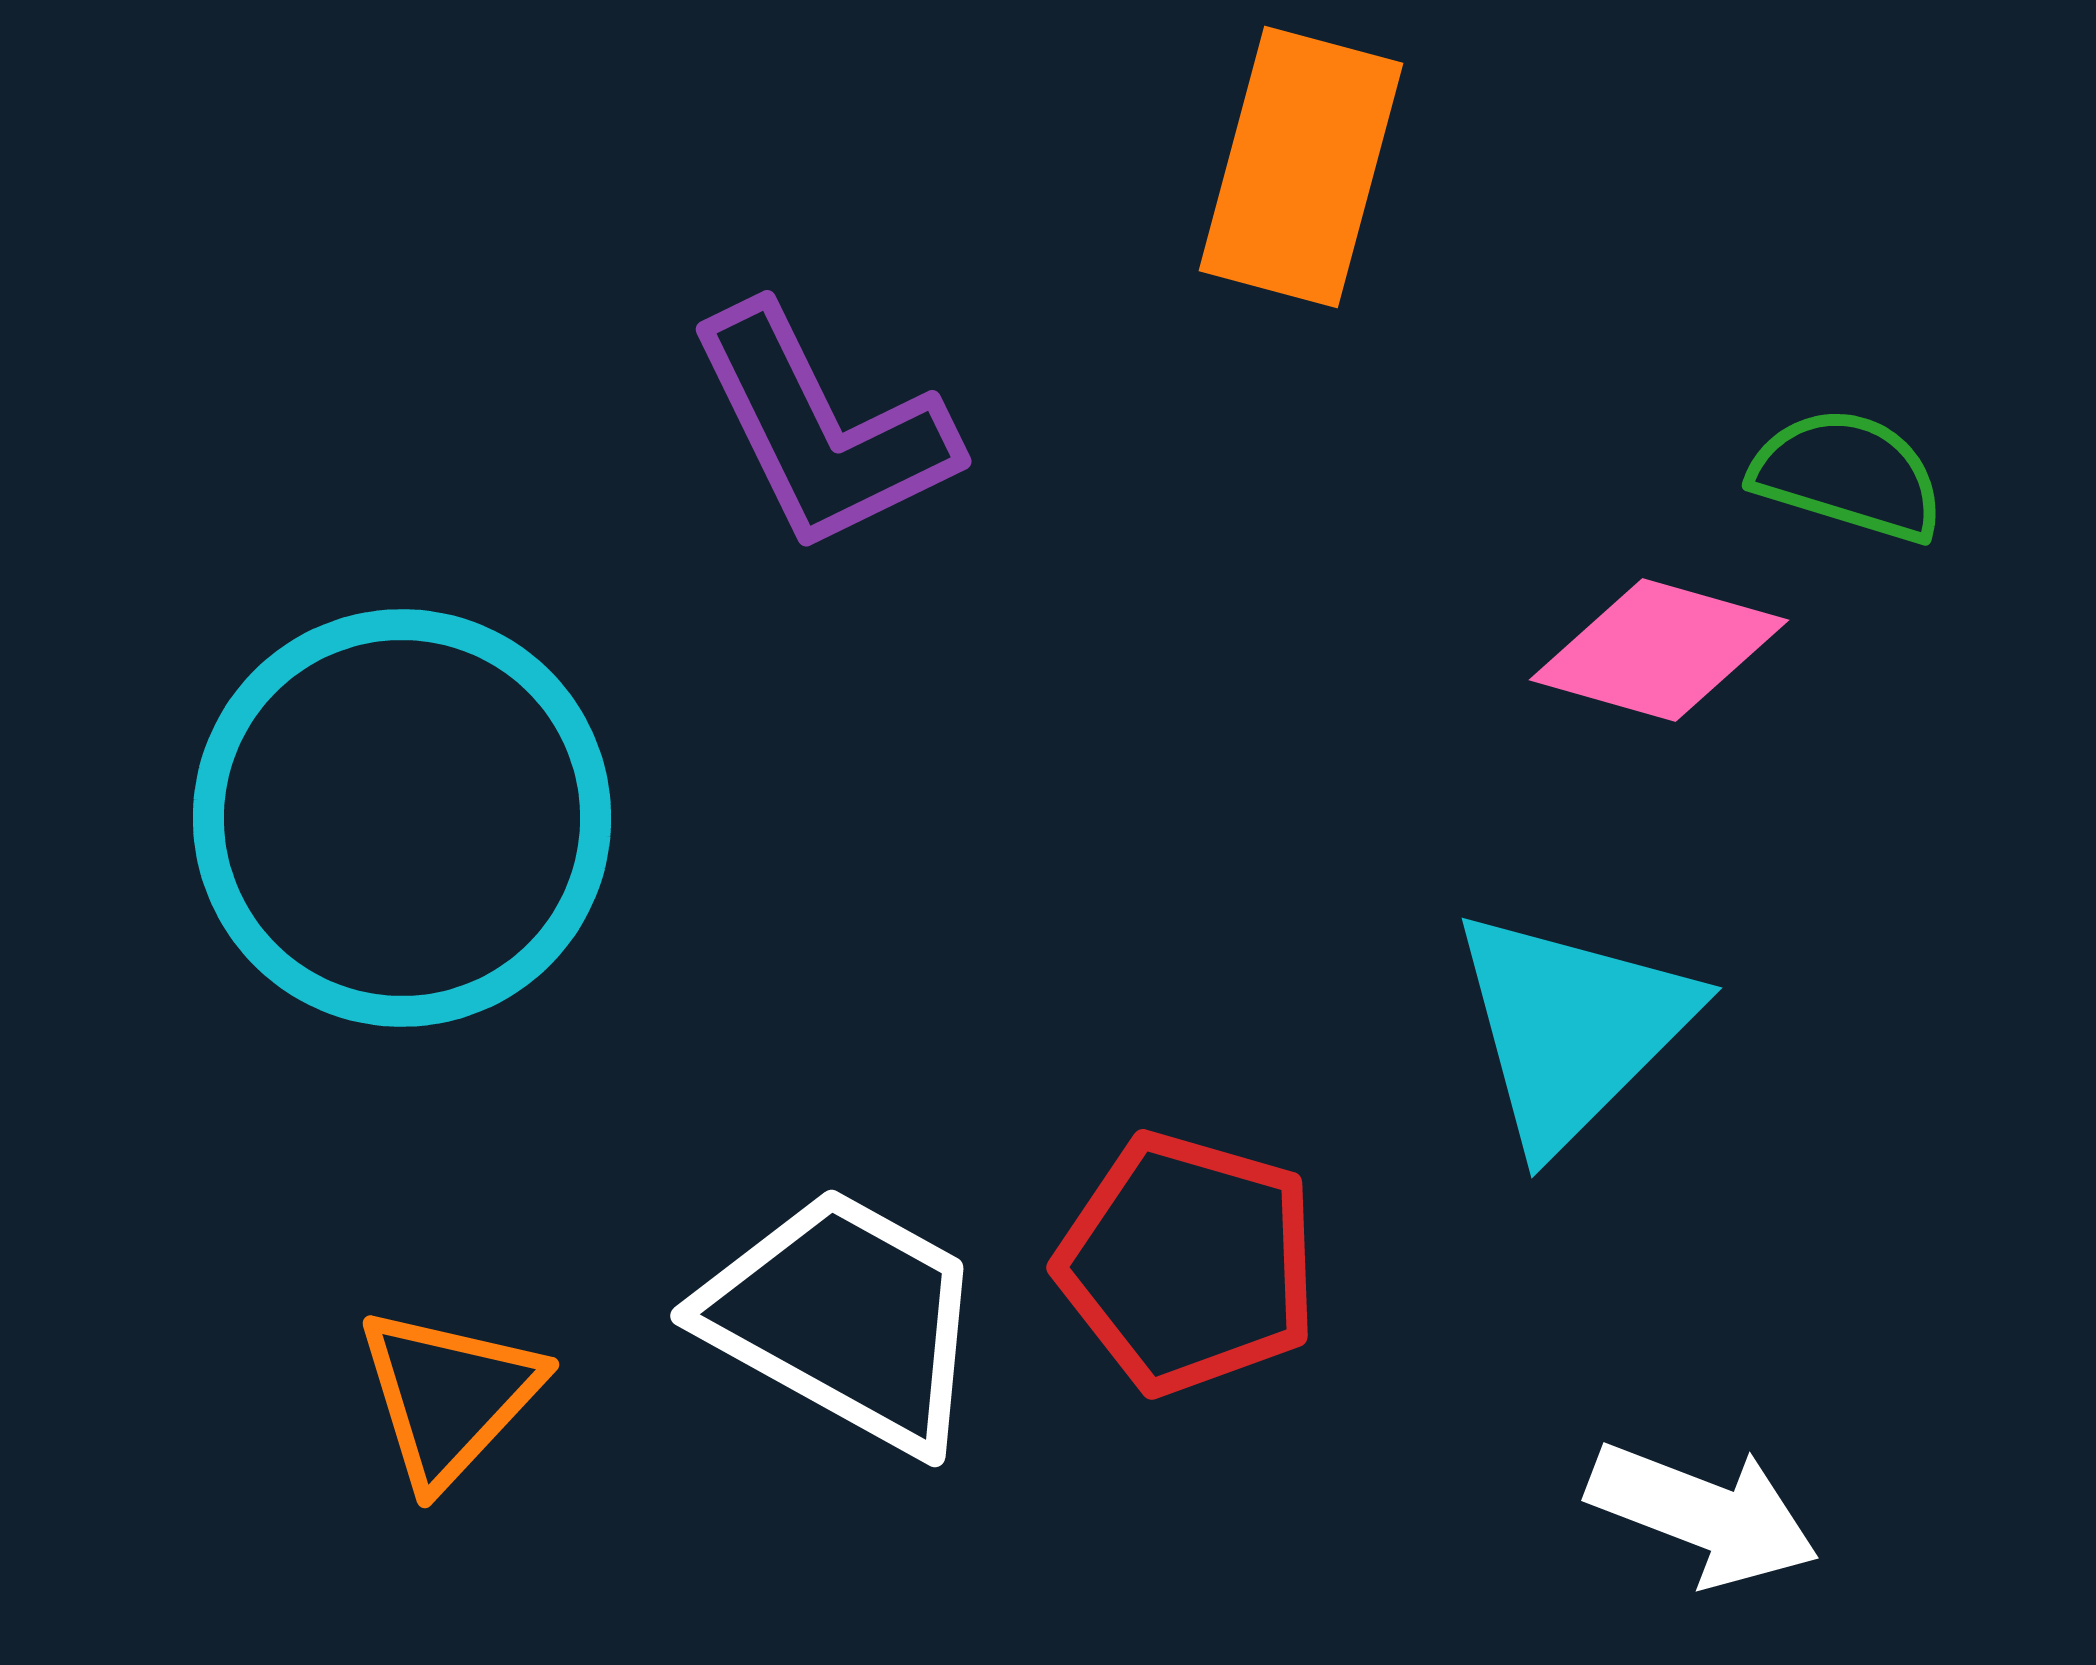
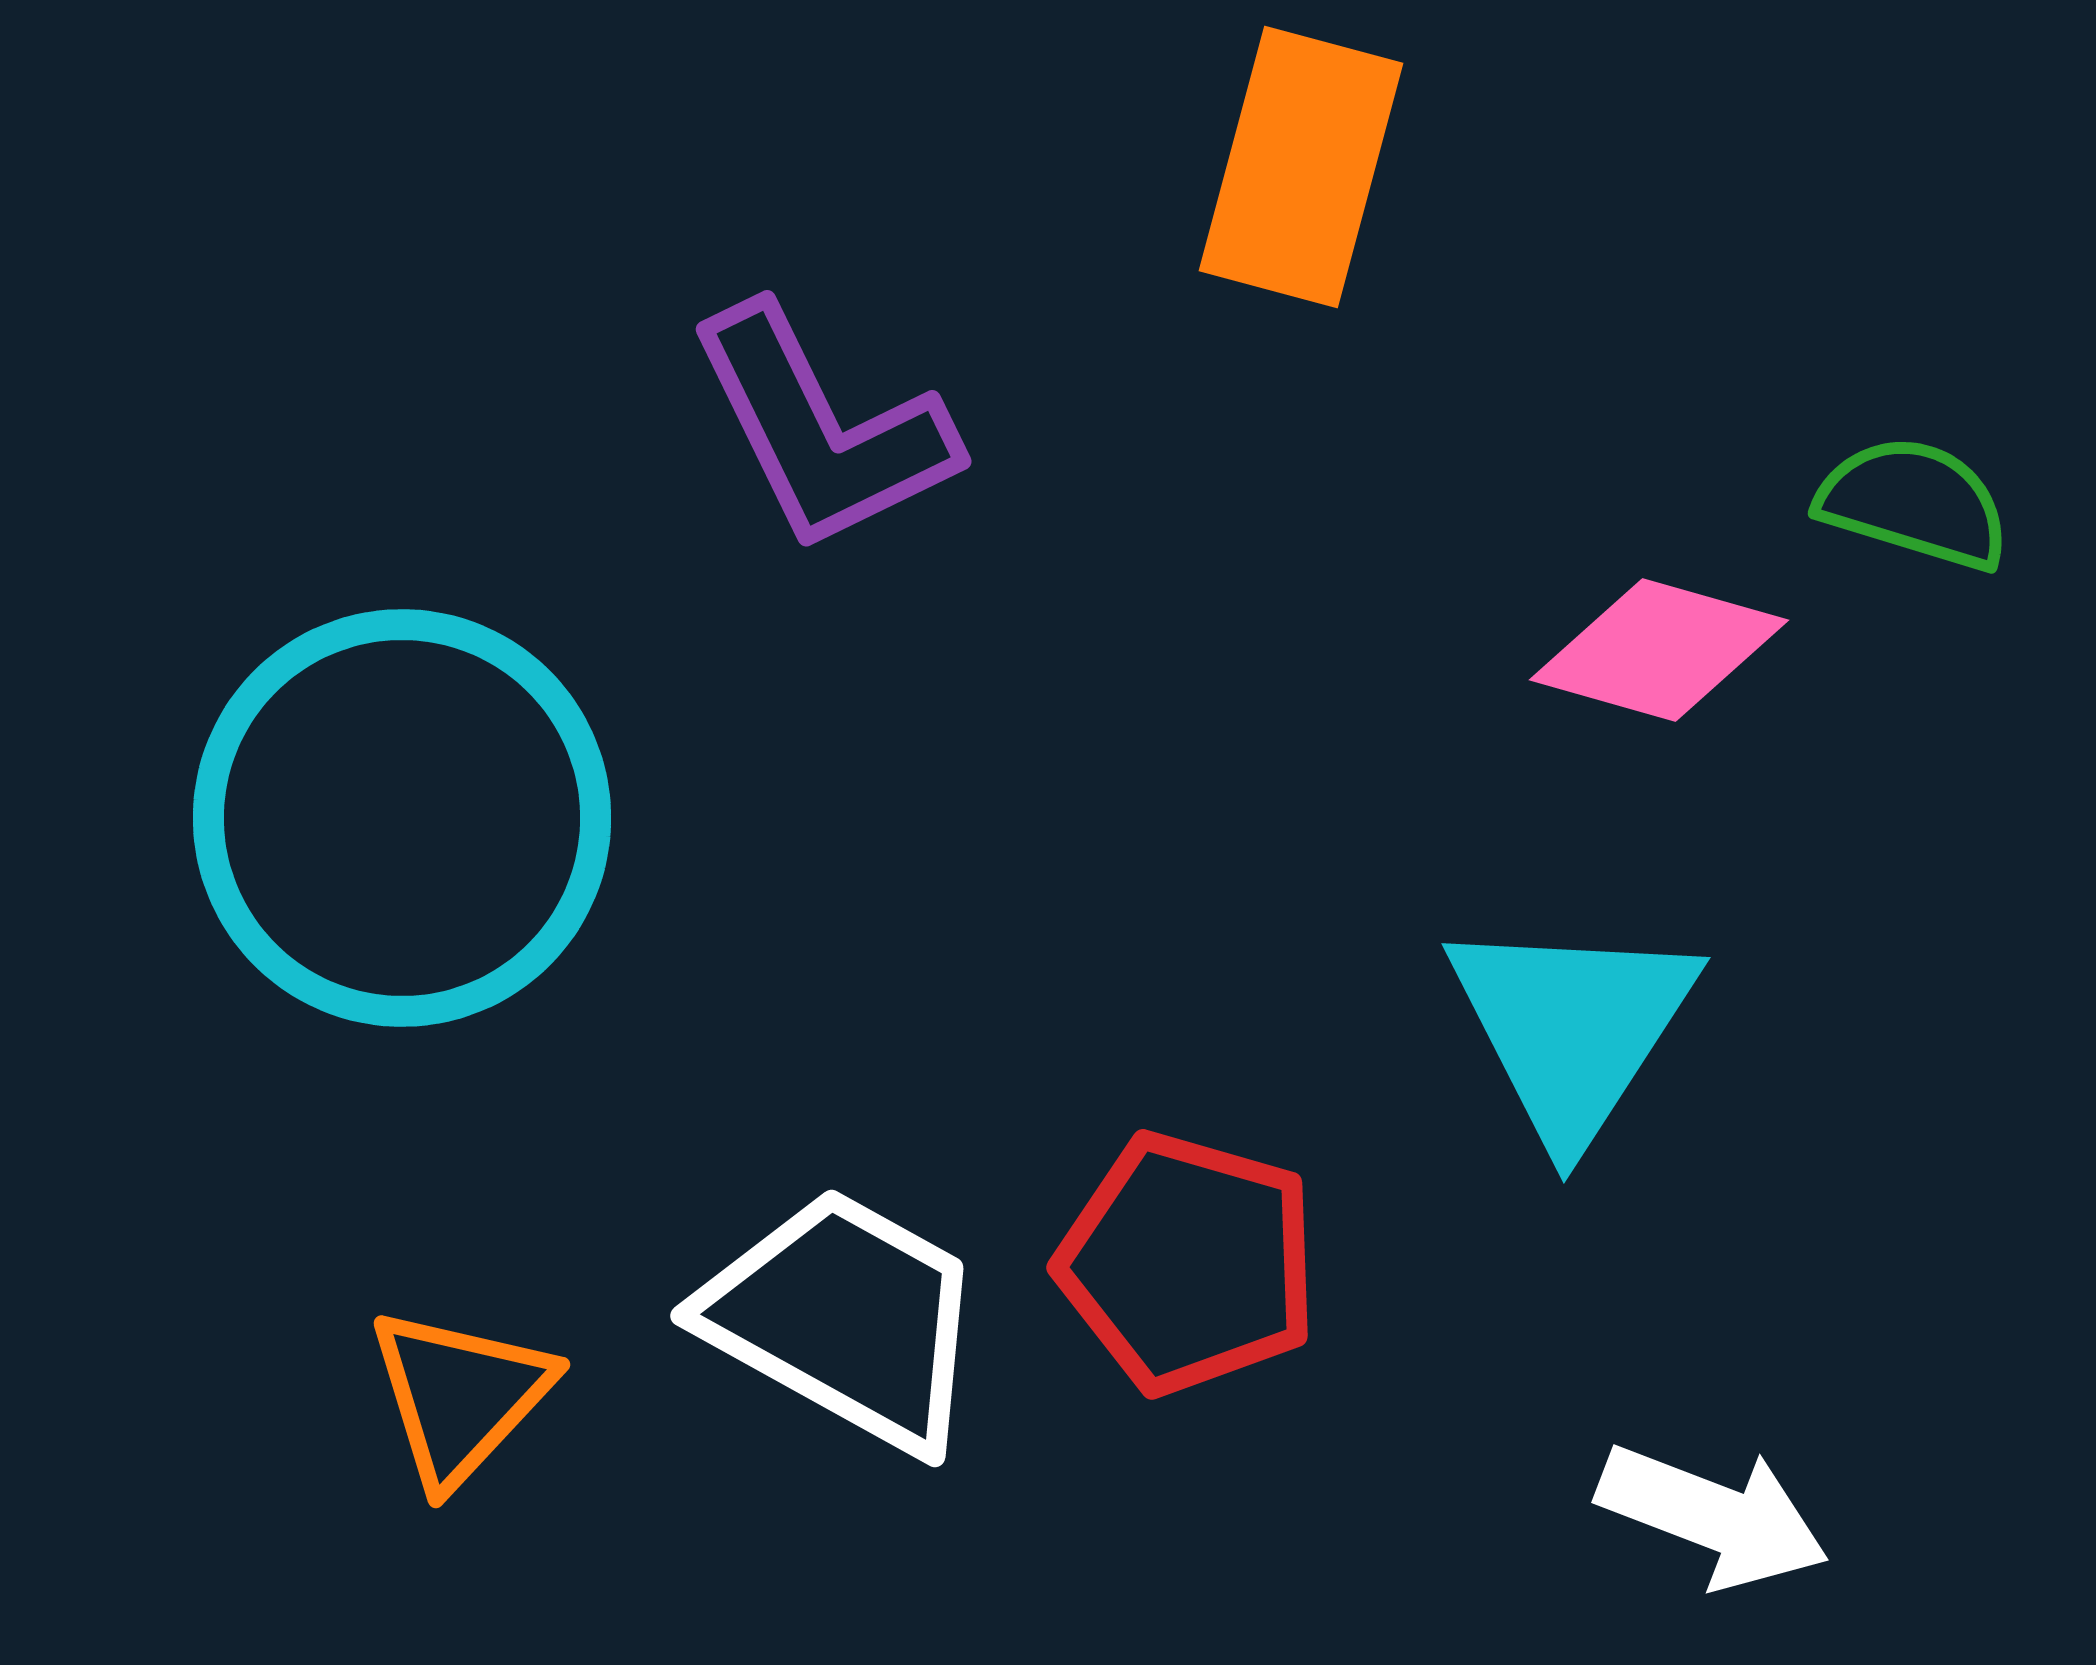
green semicircle: moved 66 px right, 28 px down
cyan triangle: rotated 12 degrees counterclockwise
orange triangle: moved 11 px right
white arrow: moved 10 px right, 2 px down
